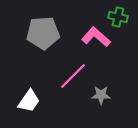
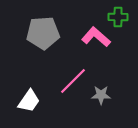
green cross: rotated 12 degrees counterclockwise
pink line: moved 5 px down
